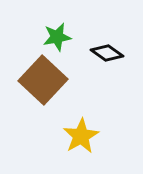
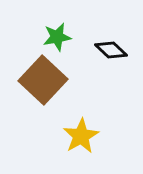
black diamond: moved 4 px right, 3 px up; rotated 8 degrees clockwise
